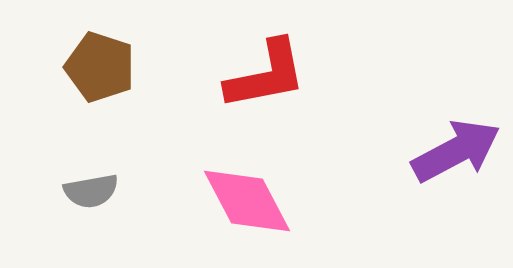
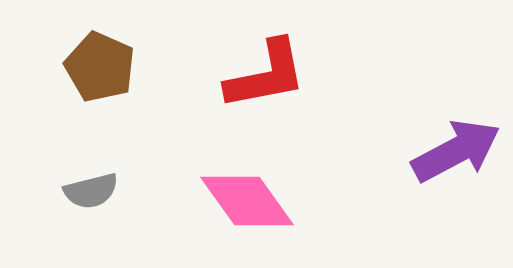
brown pentagon: rotated 6 degrees clockwise
gray semicircle: rotated 4 degrees counterclockwise
pink diamond: rotated 8 degrees counterclockwise
